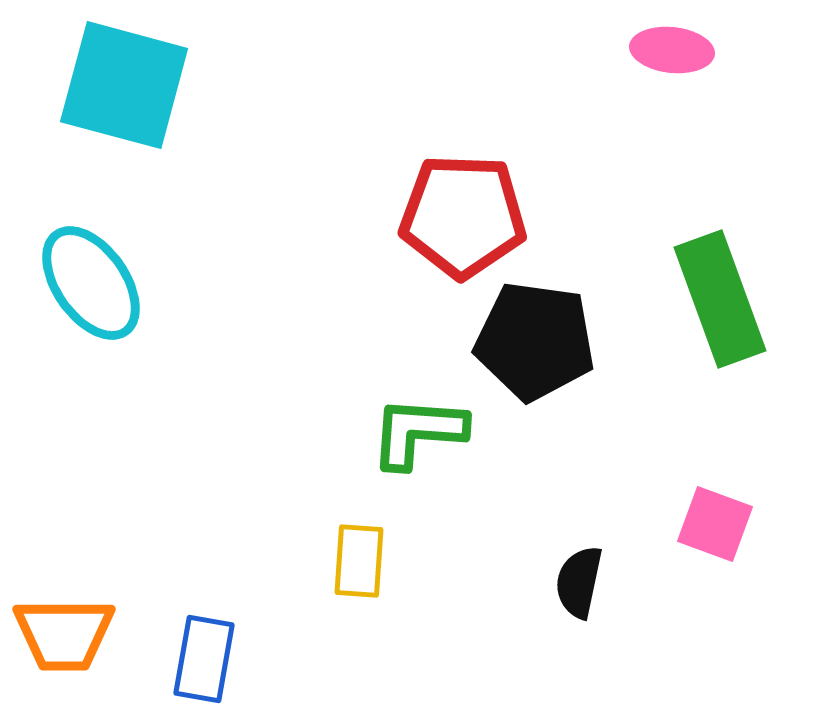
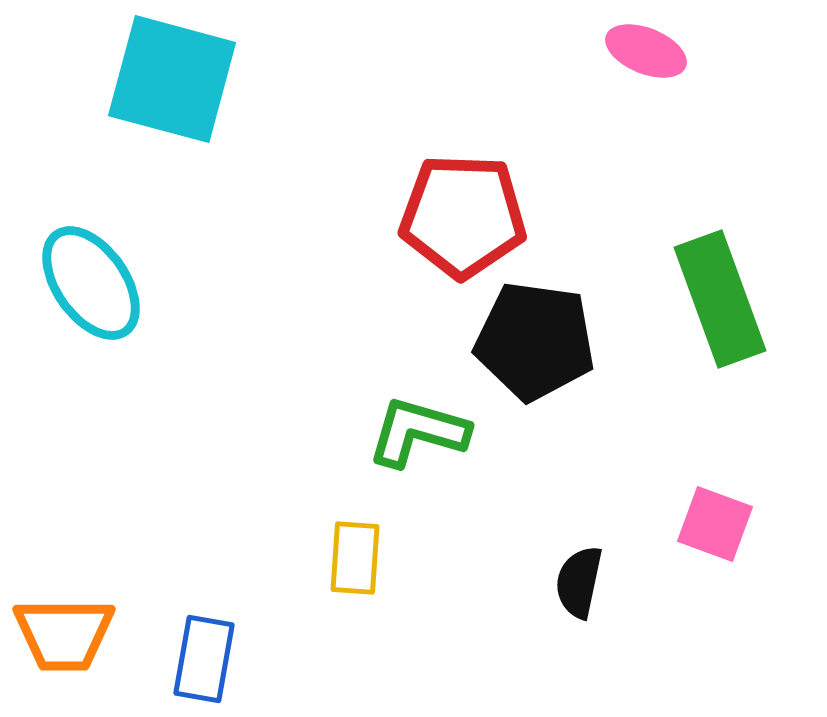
pink ellipse: moved 26 px left, 1 px down; rotated 16 degrees clockwise
cyan square: moved 48 px right, 6 px up
green L-shape: rotated 12 degrees clockwise
yellow rectangle: moved 4 px left, 3 px up
